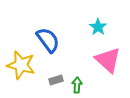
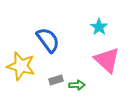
cyan star: moved 1 px right
pink triangle: moved 1 px left
yellow star: moved 1 px down
green arrow: rotated 84 degrees clockwise
